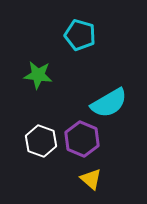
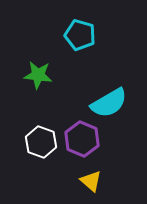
white hexagon: moved 1 px down
yellow triangle: moved 2 px down
